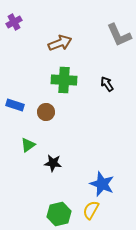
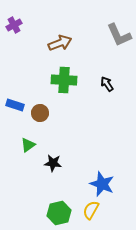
purple cross: moved 3 px down
brown circle: moved 6 px left, 1 px down
green hexagon: moved 1 px up
